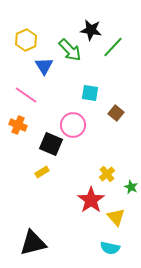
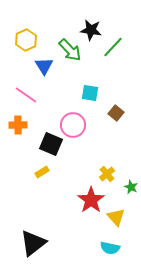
orange cross: rotated 24 degrees counterclockwise
black triangle: rotated 24 degrees counterclockwise
